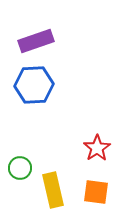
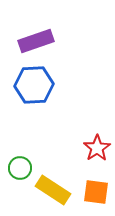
yellow rectangle: rotated 44 degrees counterclockwise
